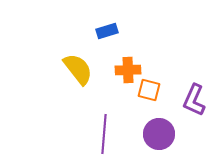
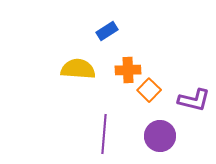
blue rectangle: rotated 15 degrees counterclockwise
yellow semicircle: rotated 48 degrees counterclockwise
orange square: rotated 30 degrees clockwise
purple L-shape: rotated 100 degrees counterclockwise
purple circle: moved 1 px right, 2 px down
